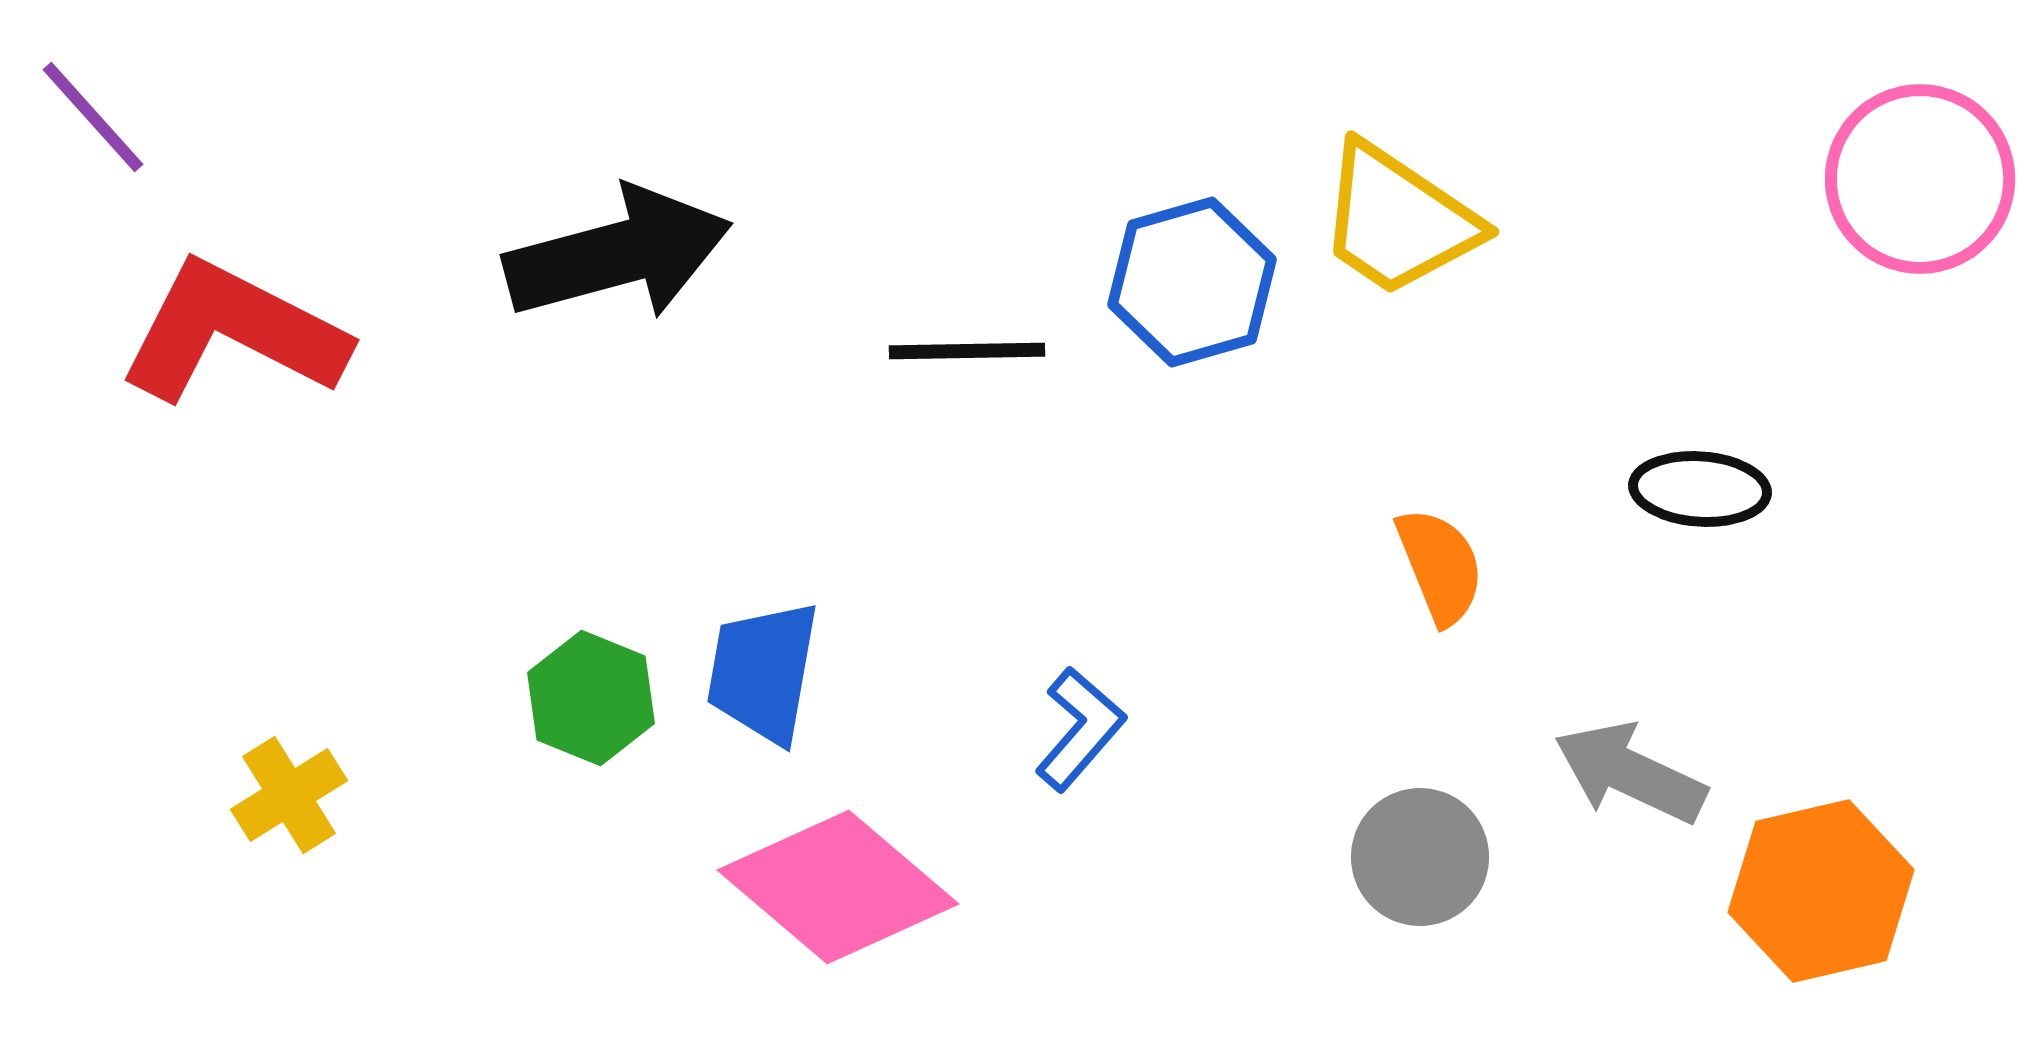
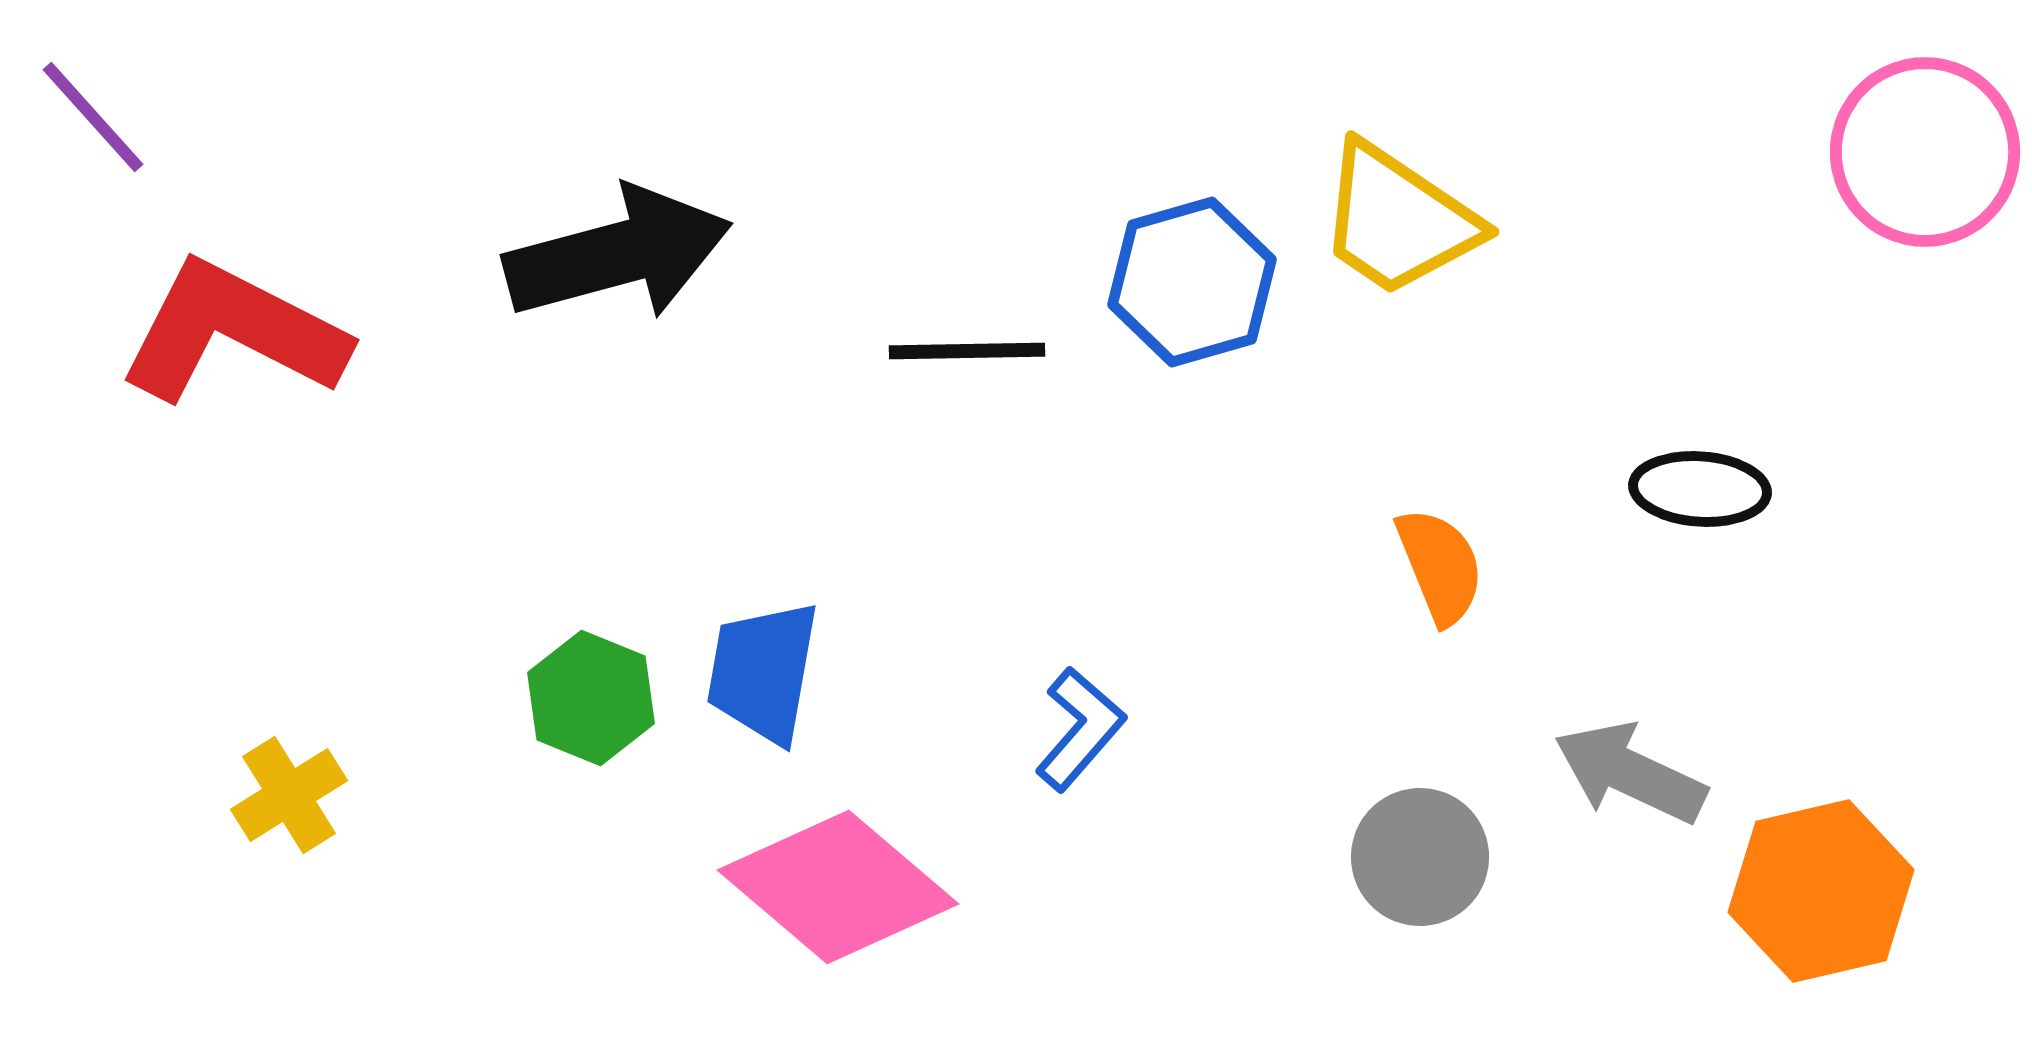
pink circle: moved 5 px right, 27 px up
